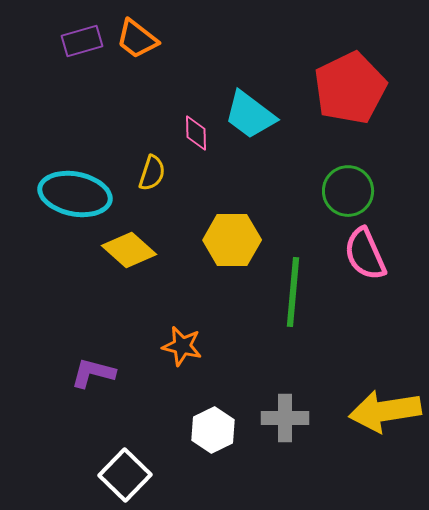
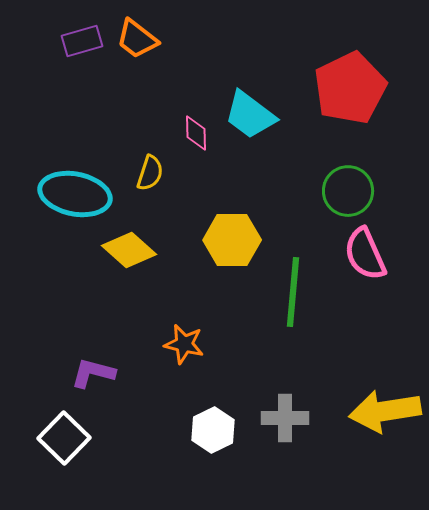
yellow semicircle: moved 2 px left
orange star: moved 2 px right, 2 px up
white square: moved 61 px left, 37 px up
